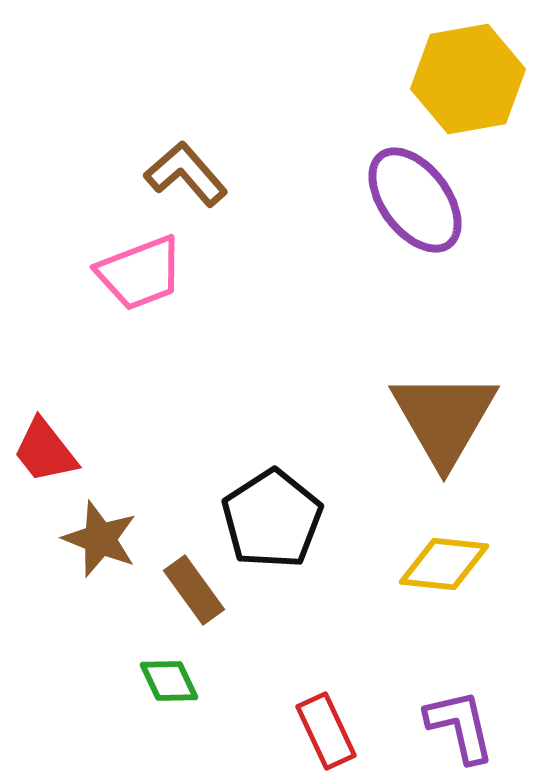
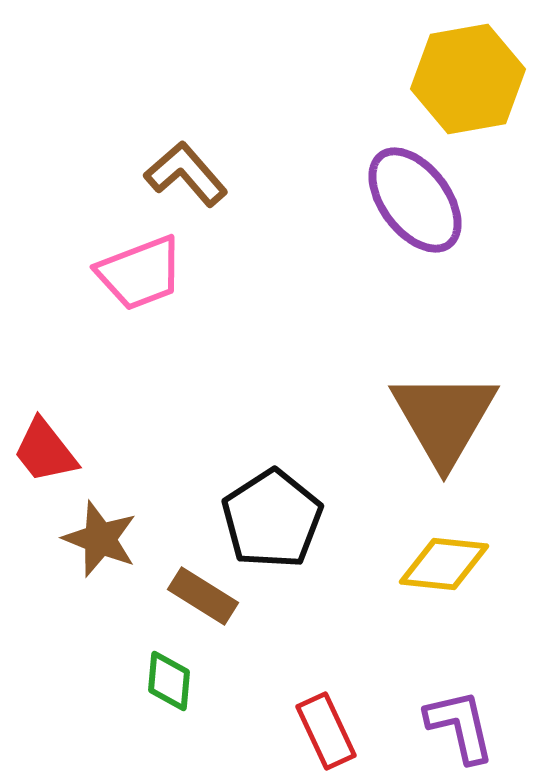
brown rectangle: moved 9 px right, 6 px down; rotated 22 degrees counterclockwise
green diamond: rotated 30 degrees clockwise
